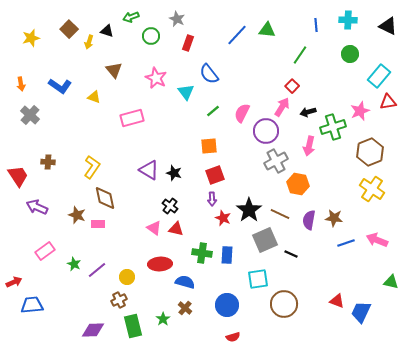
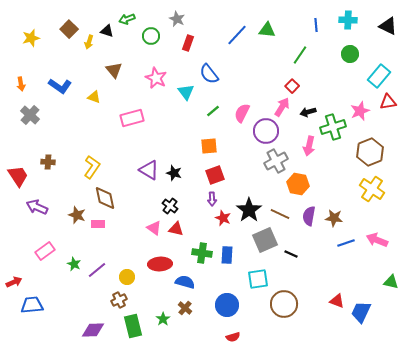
green arrow at (131, 17): moved 4 px left, 2 px down
purple semicircle at (309, 220): moved 4 px up
